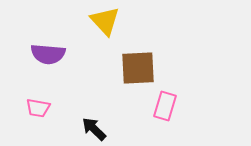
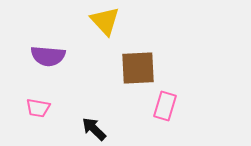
purple semicircle: moved 2 px down
